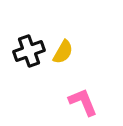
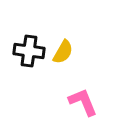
black cross: rotated 28 degrees clockwise
